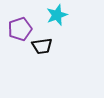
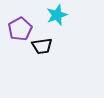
purple pentagon: rotated 10 degrees counterclockwise
